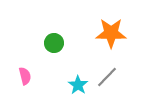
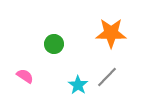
green circle: moved 1 px down
pink semicircle: rotated 42 degrees counterclockwise
